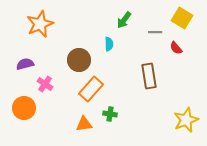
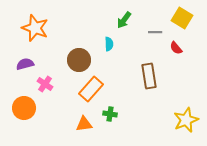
orange star: moved 5 px left, 4 px down; rotated 28 degrees counterclockwise
